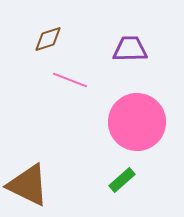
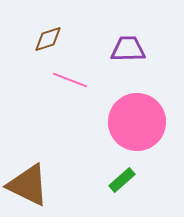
purple trapezoid: moved 2 px left
